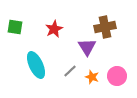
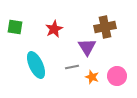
gray line: moved 2 px right, 4 px up; rotated 32 degrees clockwise
